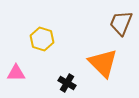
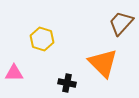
brown trapezoid: rotated 20 degrees clockwise
pink triangle: moved 2 px left
black cross: rotated 18 degrees counterclockwise
